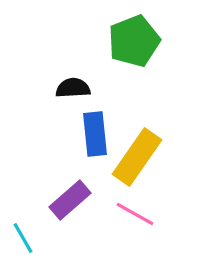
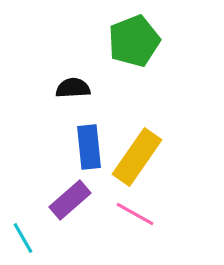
blue rectangle: moved 6 px left, 13 px down
